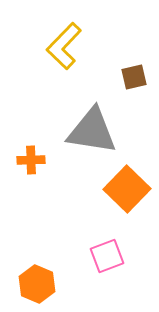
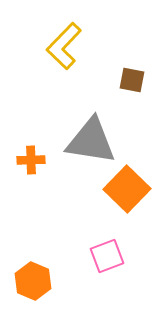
brown square: moved 2 px left, 3 px down; rotated 24 degrees clockwise
gray triangle: moved 1 px left, 10 px down
orange hexagon: moved 4 px left, 3 px up
